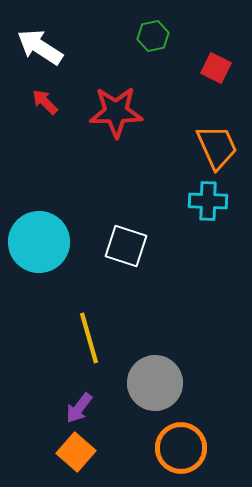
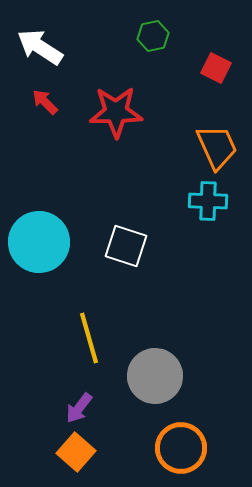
gray circle: moved 7 px up
